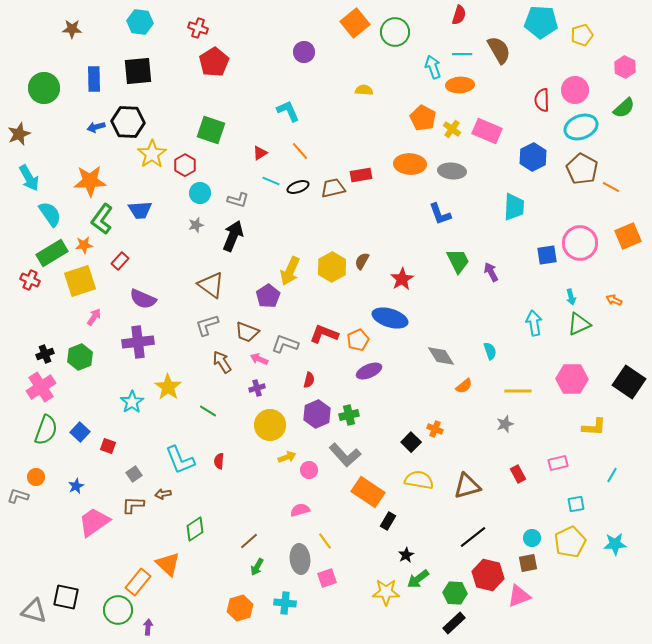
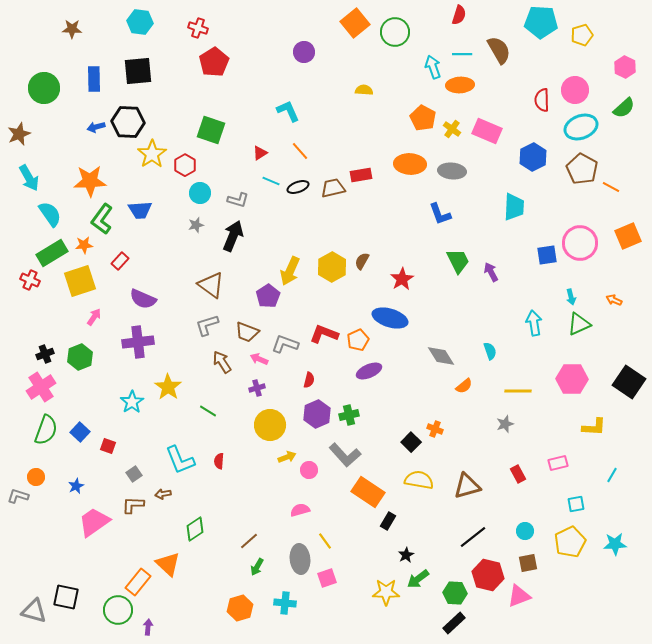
cyan circle at (532, 538): moved 7 px left, 7 px up
